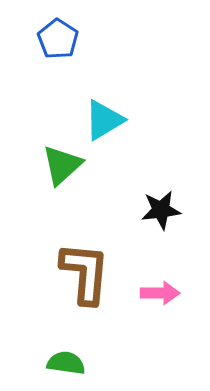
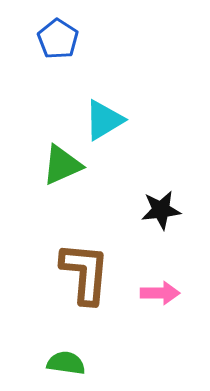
green triangle: rotated 18 degrees clockwise
